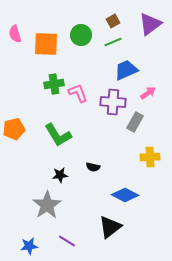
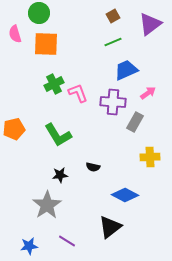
brown square: moved 5 px up
green circle: moved 42 px left, 22 px up
green cross: rotated 18 degrees counterclockwise
